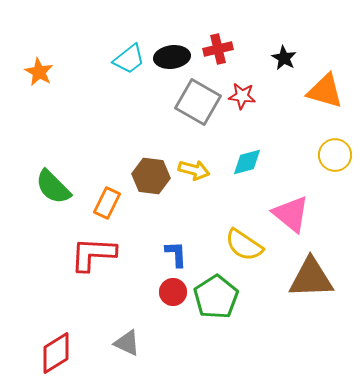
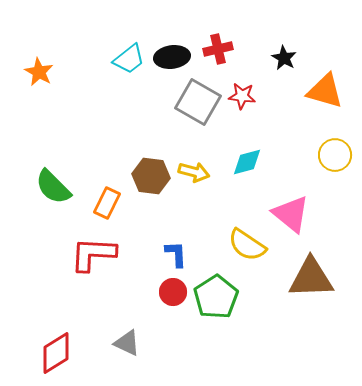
yellow arrow: moved 2 px down
yellow semicircle: moved 3 px right
